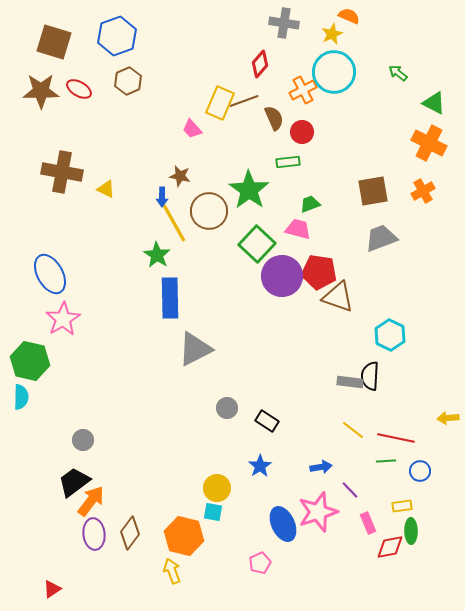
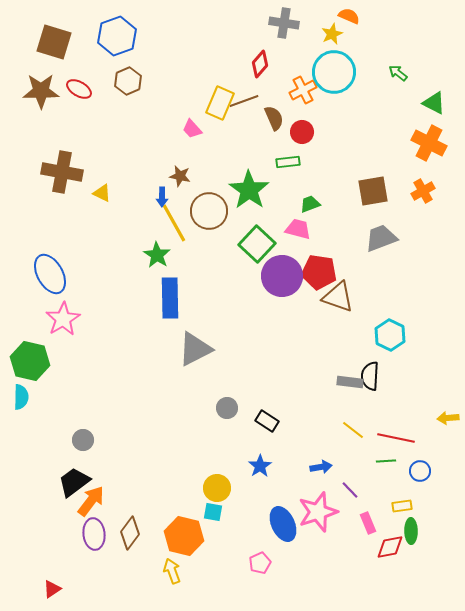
yellow triangle at (106, 189): moved 4 px left, 4 px down
